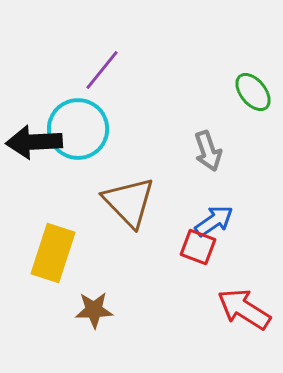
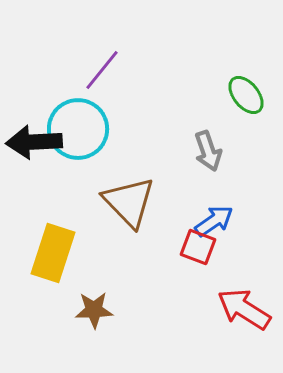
green ellipse: moved 7 px left, 3 px down
